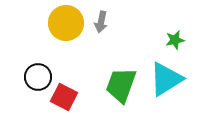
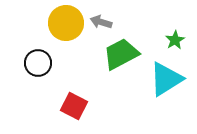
gray arrow: rotated 95 degrees clockwise
green star: rotated 18 degrees counterclockwise
black circle: moved 14 px up
green trapezoid: moved 31 px up; rotated 42 degrees clockwise
red square: moved 10 px right, 9 px down
